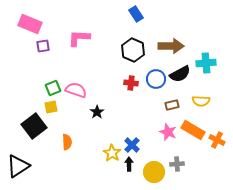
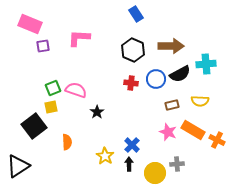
cyan cross: moved 1 px down
yellow semicircle: moved 1 px left
yellow star: moved 7 px left, 3 px down
yellow circle: moved 1 px right, 1 px down
